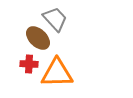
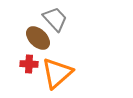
orange triangle: rotated 40 degrees counterclockwise
